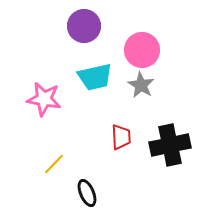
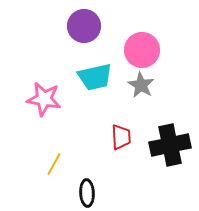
yellow line: rotated 15 degrees counterclockwise
black ellipse: rotated 20 degrees clockwise
